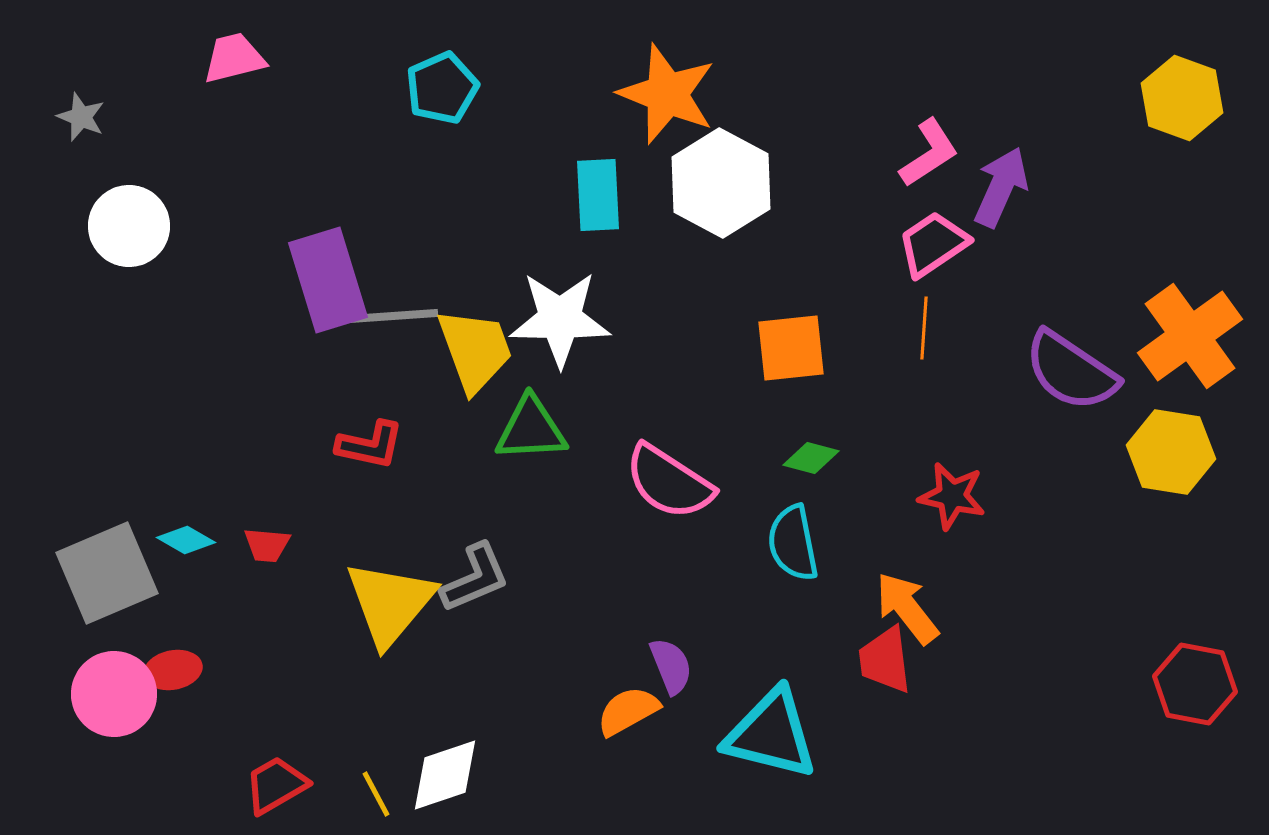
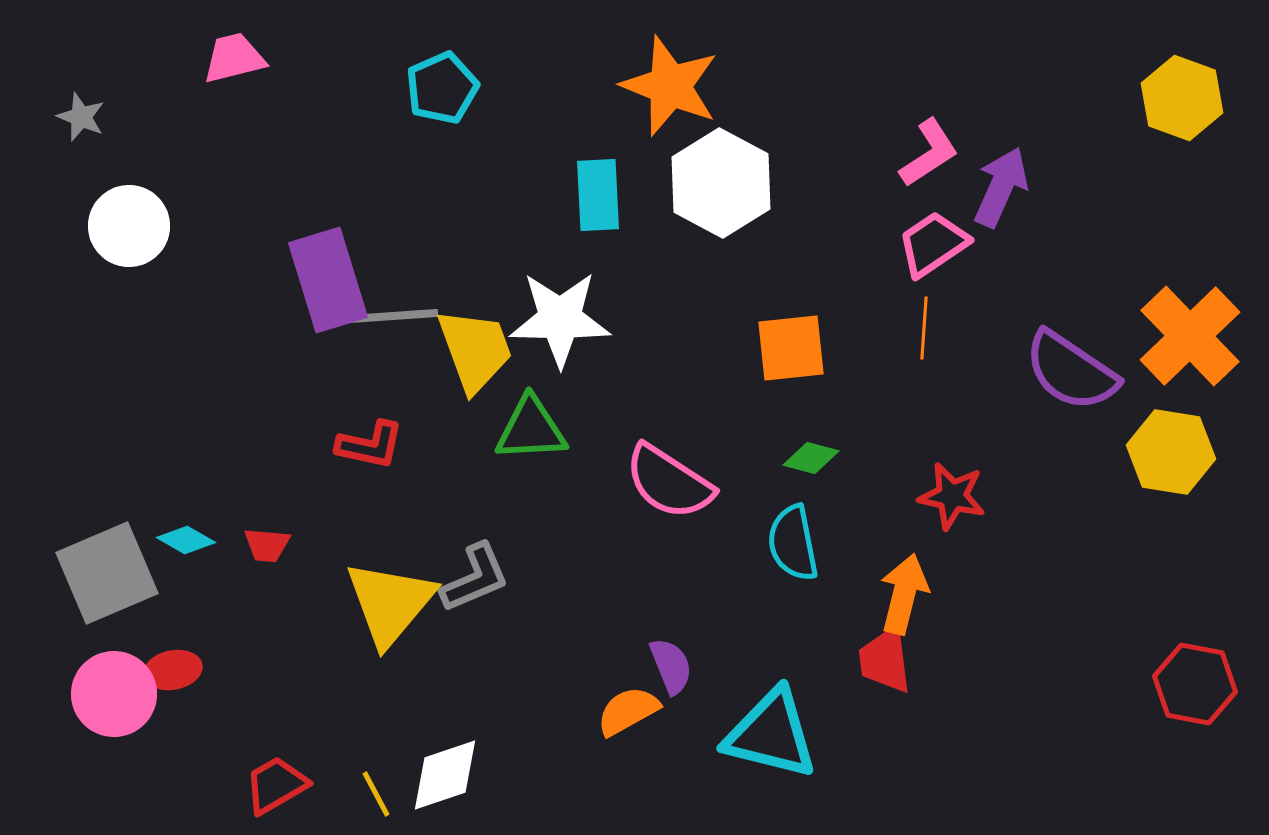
orange star at (667, 94): moved 3 px right, 8 px up
orange cross at (1190, 336): rotated 8 degrees counterclockwise
orange arrow at (907, 608): moved 3 px left, 14 px up; rotated 52 degrees clockwise
